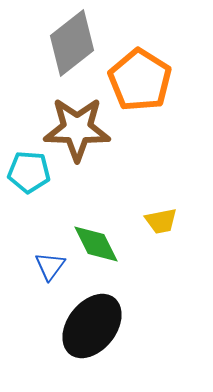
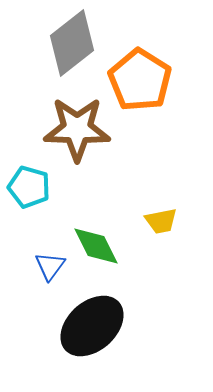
cyan pentagon: moved 15 px down; rotated 12 degrees clockwise
green diamond: moved 2 px down
black ellipse: rotated 10 degrees clockwise
